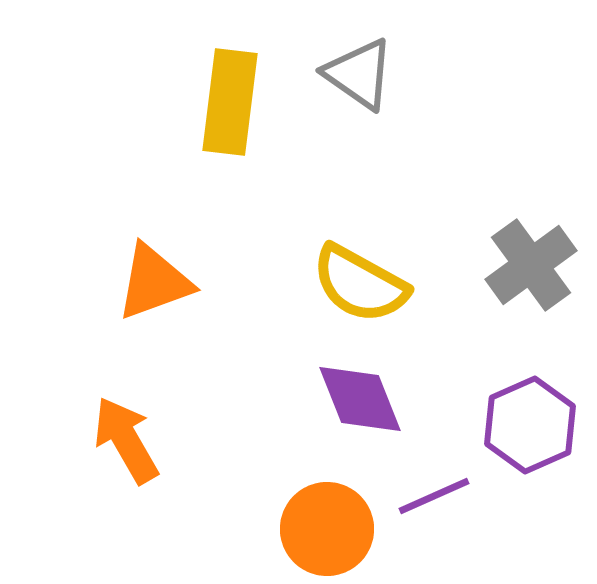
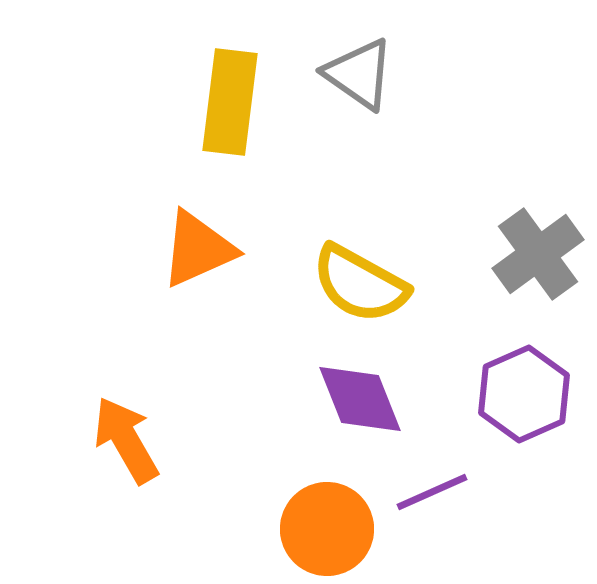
gray cross: moved 7 px right, 11 px up
orange triangle: moved 44 px right, 33 px up; rotated 4 degrees counterclockwise
purple hexagon: moved 6 px left, 31 px up
purple line: moved 2 px left, 4 px up
